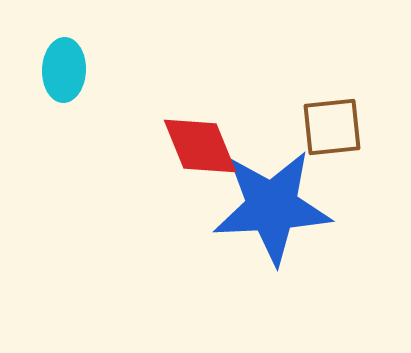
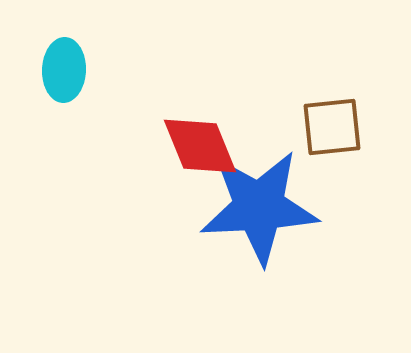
blue star: moved 13 px left
